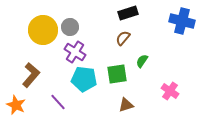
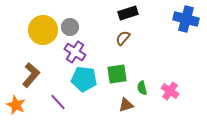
blue cross: moved 4 px right, 2 px up
green semicircle: moved 27 px down; rotated 48 degrees counterclockwise
